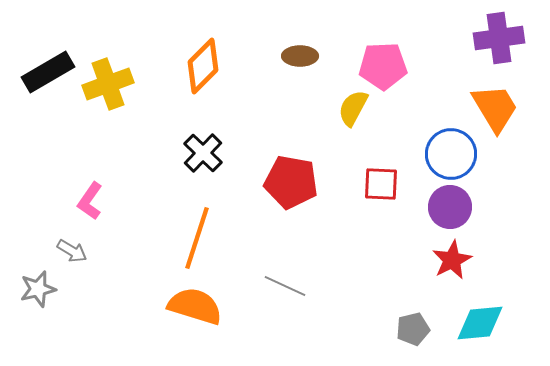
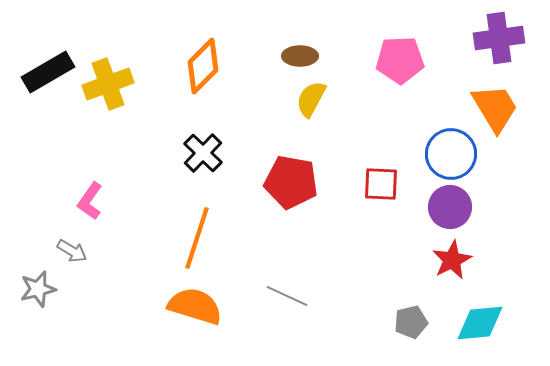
pink pentagon: moved 17 px right, 6 px up
yellow semicircle: moved 42 px left, 9 px up
gray line: moved 2 px right, 10 px down
gray pentagon: moved 2 px left, 7 px up
